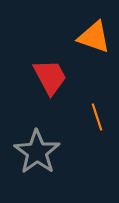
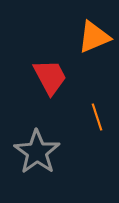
orange triangle: rotated 42 degrees counterclockwise
